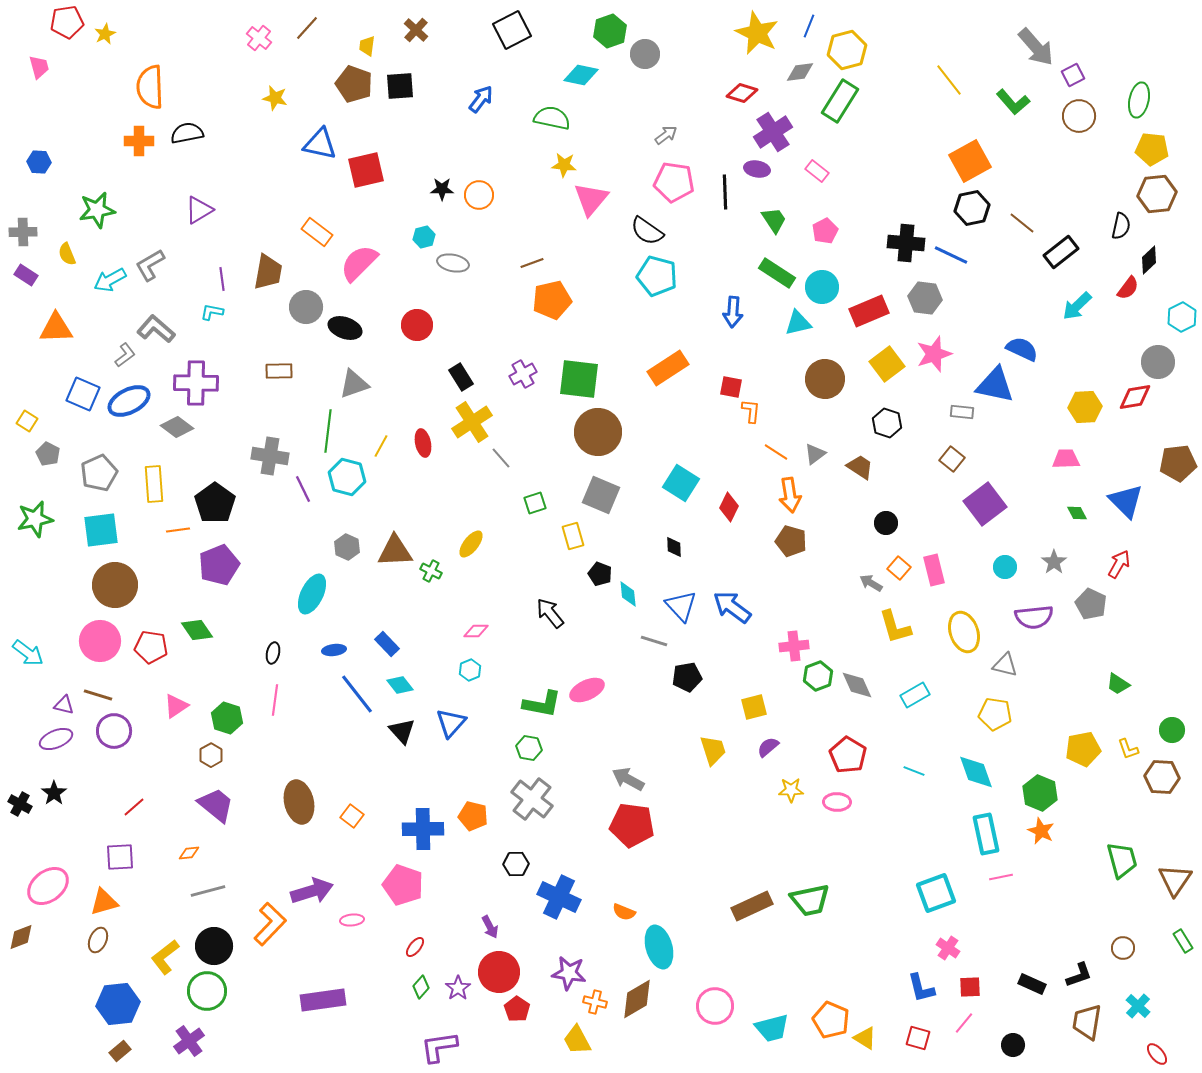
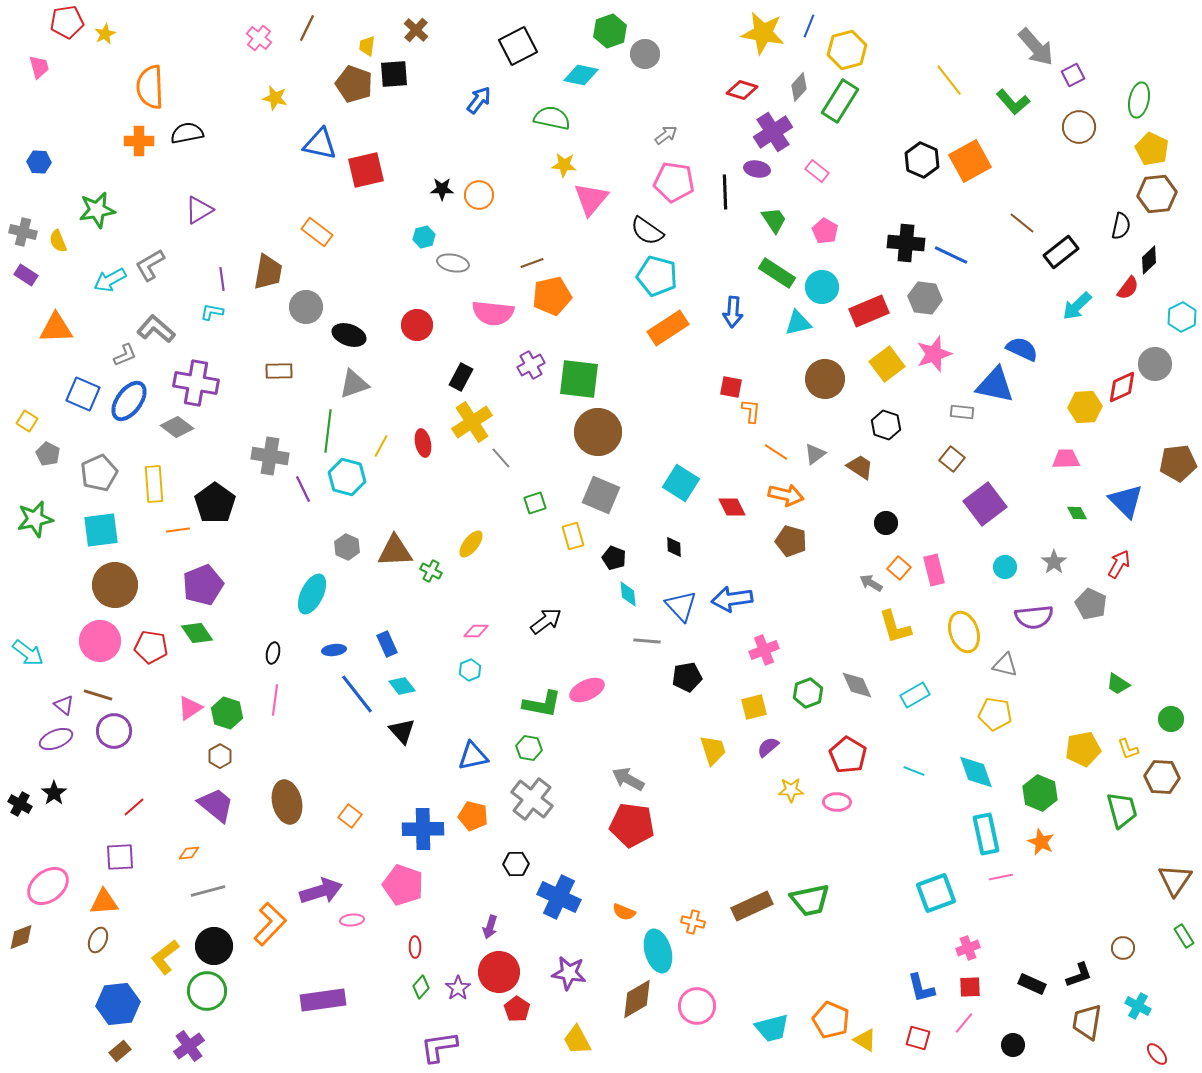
brown line at (307, 28): rotated 16 degrees counterclockwise
black square at (512, 30): moved 6 px right, 16 px down
yellow star at (757, 33): moved 6 px right; rotated 15 degrees counterclockwise
gray diamond at (800, 72): moved 1 px left, 15 px down; rotated 40 degrees counterclockwise
black square at (400, 86): moved 6 px left, 12 px up
red diamond at (742, 93): moved 3 px up
blue arrow at (481, 99): moved 2 px left, 1 px down
brown circle at (1079, 116): moved 11 px down
yellow pentagon at (1152, 149): rotated 20 degrees clockwise
black hexagon at (972, 208): moved 50 px left, 48 px up; rotated 24 degrees counterclockwise
pink pentagon at (825, 231): rotated 15 degrees counterclockwise
gray cross at (23, 232): rotated 16 degrees clockwise
yellow semicircle at (67, 254): moved 9 px left, 13 px up
pink semicircle at (359, 263): moved 134 px right, 50 px down; rotated 129 degrees counterclockwise
orange pentagon at (552, 300): moved 4 px up
black ellipse at (345, 328): moved 4 px right, 7 px down
gray L-shape at (125, 355): rotated 15 degrees clockwise
gray circle at (1158, 362): moved 3 px left, 2 px down
orange rectangle at (668, 368): moved 40 px up
purple cross at (523, 374): moved 8 px right, 9 px up
black rectangle at (461, 377): rotated 60 degrees clockwise
purple cross at (196, 383): rotated 9 degrees clockwise
red diamond at (1135, 397): moved 13 px left, 10 px up; rotated 16 degrees counterclockwise
blue ellipse at (129, 401): rotated 27 degrees counterclockwise
black hexagon at (887, 423): moved 1 px left, 2 px down
orange arrow at (790, 495): moved 4 px left; rotated 68 degrees counterclockwise
red diamond at (729, 507): moved 3 px right; rotated 52 degrees counterclockwise
purple pentagon at (219, 565): moved 16 px left, 20 px down
black pentagon at (600, 574): moved 14 px right, 16 px up
blue arrow at (732, 607): moved 8 px up; rotated 45 degrees counterclockwise
black arrow at (550, 613): moved 4 px left, 8 px down; rotated 92 degrees clockwise
green diamond at (197, 630): moved 3 px down
gray line at (654, 641): moved 7 px left; rotated 12 degrees counterclockwise
blue rectangle at (387, 644): rotated 20 degrees clockwise
pink cross at (794, 646): moved 30 px left, 4 px down; rotated 16 degrees counterclockwise
green hexagon at (818, 676): moved 10 px left, 17 px down
cyan diamond at (400, 685): moved 2 px right, 1 px down
purple triangle at (64, 705): rotated 25 degrees clockwise
pink triangle at (176, 706): moved 14 px right, 2 px down
green hexagon at (227, 718): moved 5 px up
blue triangle at (451, 723): moved 22 px right, 33 px down; rotated 36 degrees clockwise
green circle at (1172, 730): moved 1 px left, 11 px up
brown hexagon at (211, 755): moved 9 px right, 1 px down
brown ellipse at (299, 802): moved 12 px left
orange square at (352, 816): moved 2 px left
orange star at (1041, 831): moved 11 px down
green trapezoid at (1122, 860): moved 50 px up
purple arrow at (312, 891): moved 9 px right
orange triangle at (104, 902): rotated 12 degrees clockwise
purple arrow at (490, 927): rotated 45 degrees clockwise
green rectangle at (1183, 941): moved 1 px right, 5 px up
red ellipse at (415, 947): rotated 40 degrees counterclockwise
cyan ellipse at (659, 947): moved 1 px left, 4 px down
pink cross at (948, 948): moved 20 px right; rotated 35 degrees clockwise
orange cross at (595, 1002): moved 98 px right, 80 px up
pink circle at (715, 1006): moved 18 px left
cyan cross at (1138, 1006): rotated 15 degrees counterclockwise
yellow triangle at (865, 1038): moved 2 px down
purple cross at (189, 1041): moved 5 px down
